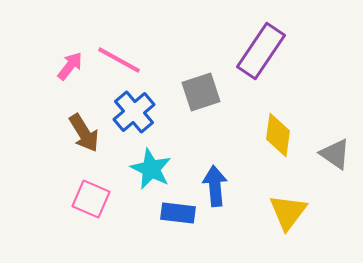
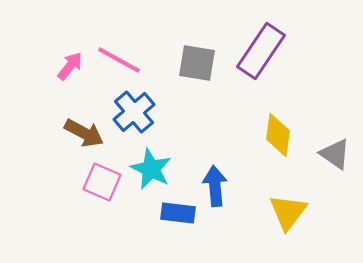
gray square: moved 4 px left, 29 px up; rotated 27 degrees clockwise
brown arrow: rotated 30 degrees counterclockwise
pink square: moved 11 px right, 17 px up
